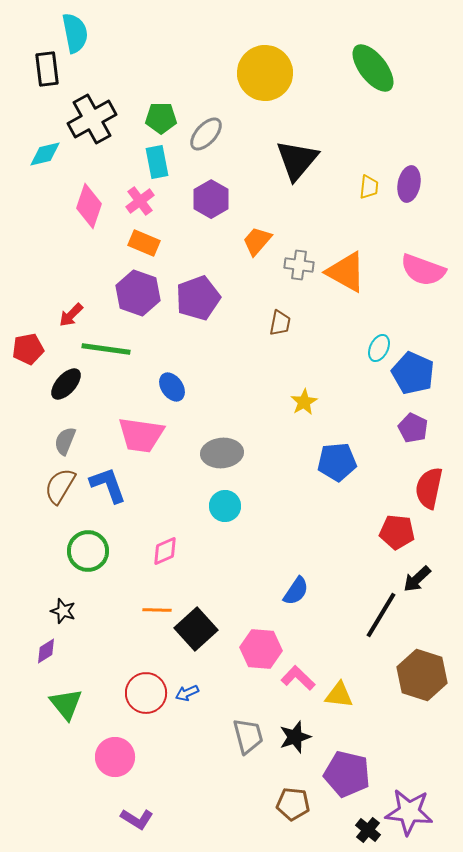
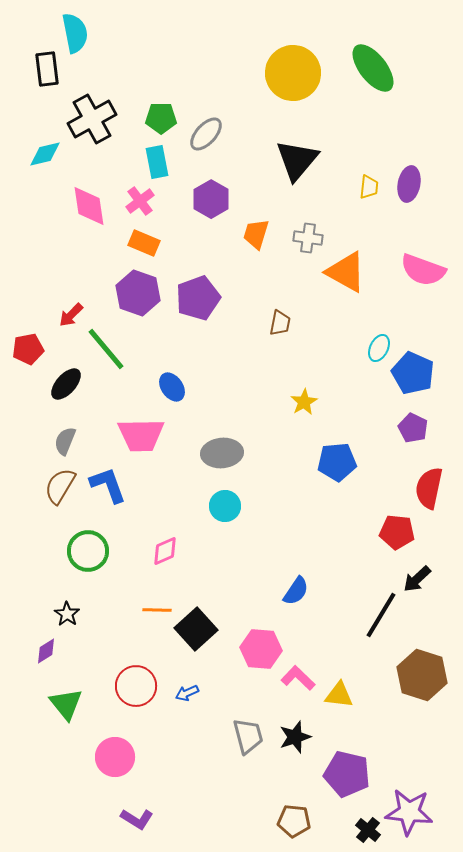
yellow circle at (265, 73): moved 28 px right
pink diamond at (89, 206): rotated 27 degrees counterclockwise
orange trapezoid at (257, 241): moved 1 px left, 7 px up; rotated 24 degrees counterclockwise
gray cross at (299, 265): moved 9 px right, 27 px up
green line at (106, 349): rotated 42 degrees clockwise
pink trapezoid at (141, 435): rotated 9 degrees counterclockwise
black star at (63, 611): moved 4 px right, 3 px down; rotated 15 degrees clockwise
red circle at (146, 693): moved 10 px left, 7 px up
brown pentagon at (293, 804): moved 1 px right, 17 px down
